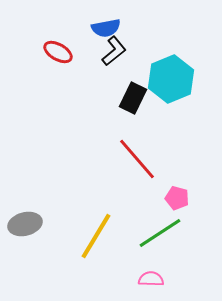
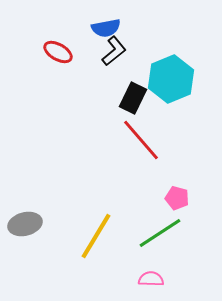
red line: moved 4 px right, 19 px up
